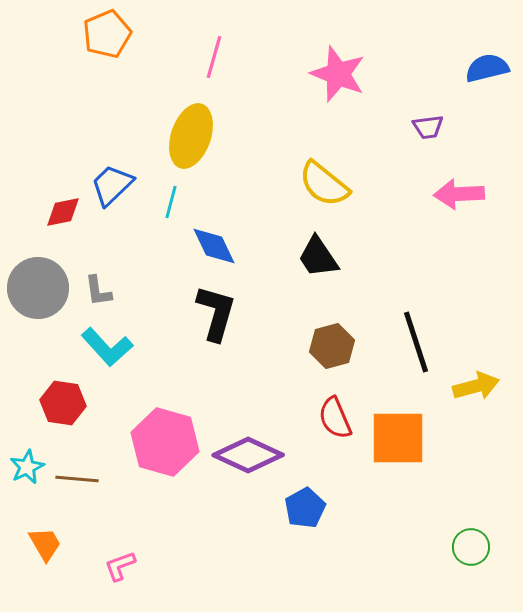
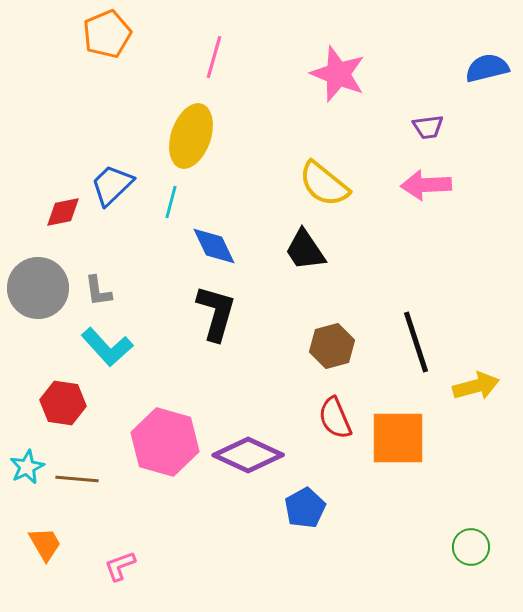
pink arrow: moved 33 px left, 9 px up
black trapezoid: moved 13 px left, 7 px up
